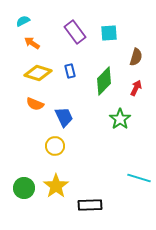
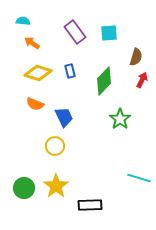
cyan semicircle: rotated 32 degrees clockwise
red arrow: moved 6 px right, 8 px up
